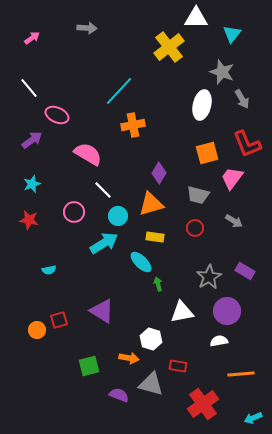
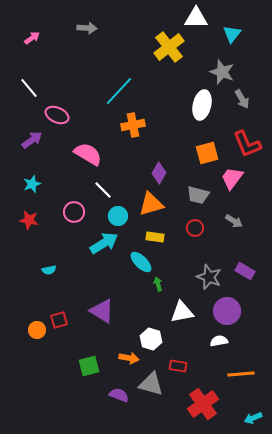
gray star at (209, 277): rotated 20 degrees counterclockwise
